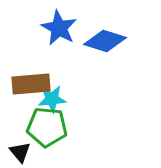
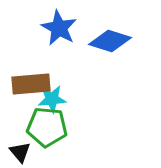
blue diamond: moved 5 px right
